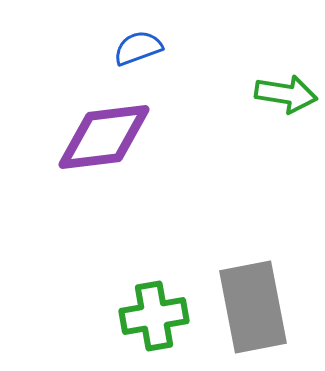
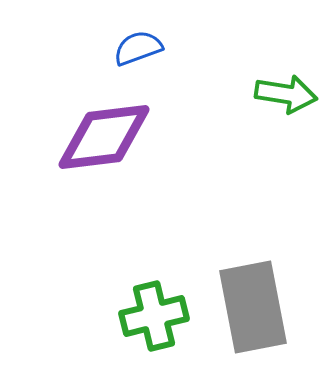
green cross: rotated 4 degrees counterclockwise
